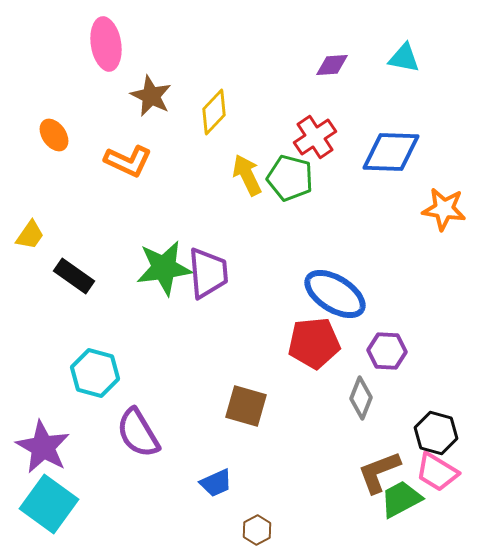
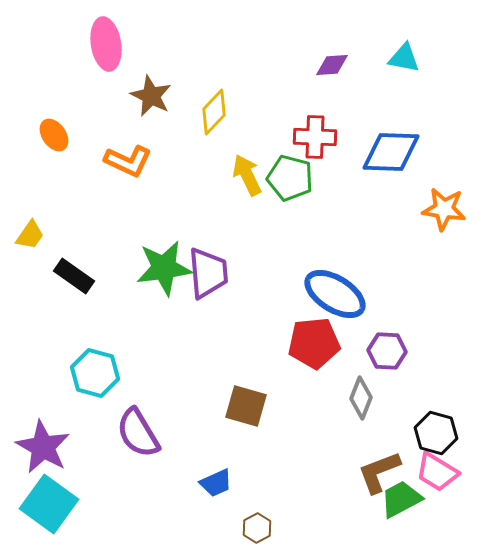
red cross: rotated 36 degrees clockwise
brown hexagon: moved 2 px up
